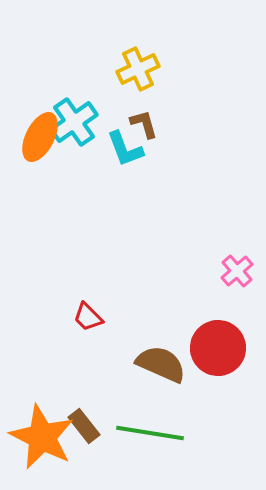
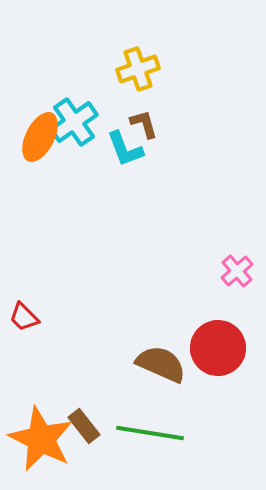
yellow cross: rotated 6 degrees clockwise
red trapezoid: moved 64 px left
orange star: moved 1 px left, 2 px down
